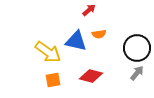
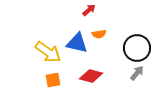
blue triangle: moved 1 px right, 2 px down
